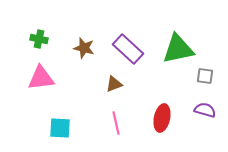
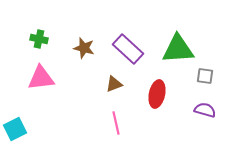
green triangle: rotated 8 degrees clockwise
red ellipse: moved 5 px left, 24 px up
cyan square: moved 45 px left, 1 px down; rotated 30 degrees counterclockwise
